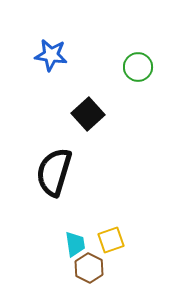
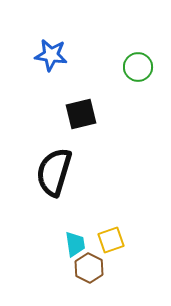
black square: moved 7 px left; rotated 28 degrees clockwise
